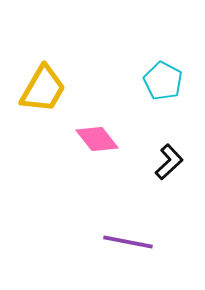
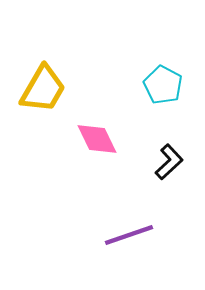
cyan pentagon: moved 4 px down
pink diamond: rotated 12 degrees clockwise
purple line: moved 1 px right, 7 px up; rotated 30 degrees counterclockwise
